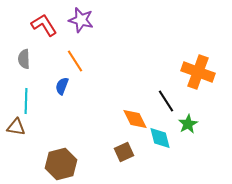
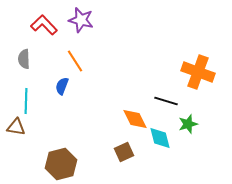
red L-shape: rotated 12 degrees counterclockwise
black line: rotated 40 degrees counterclockwise
green star: rotated 12 degrees clockwise
